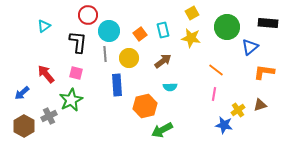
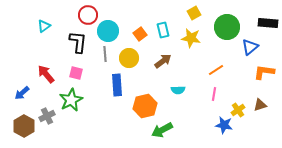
yellow square: moved 2 px right
cyan circle: moved 1 px left
orange line: rotated 70 degrees counterclockwise
cyan semicircle: moved 8 px right, 3 px down
gray cross: moved 2 px left
